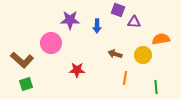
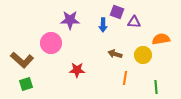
purple square: moved 1 px left, 2 px down
blue arrow: moved 6 px right, 1 px up
